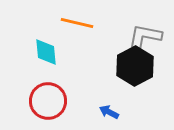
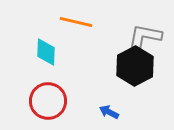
orange line: moved 1 px left, 1 px up
cyan diamond: rotated 8 degrees clockwise
